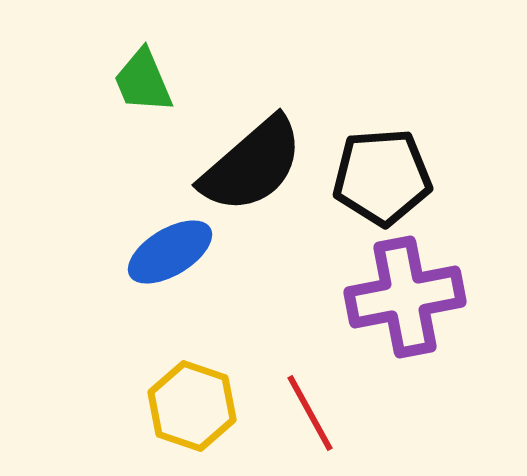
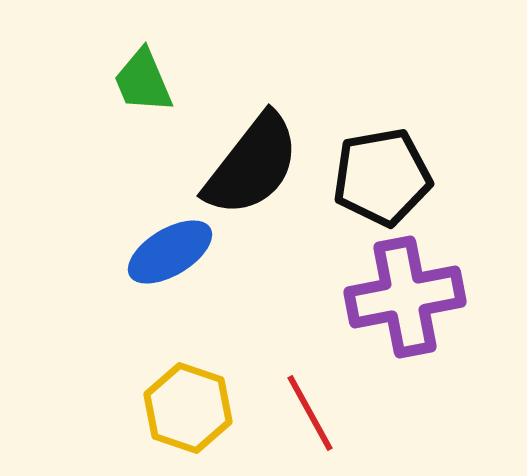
black semicircle: rotated 11 degrees counterclockwise
black pentagon: rotated 6 degrees counterclockwise
yellow hexagon: moved 4 px left, 2 px down
